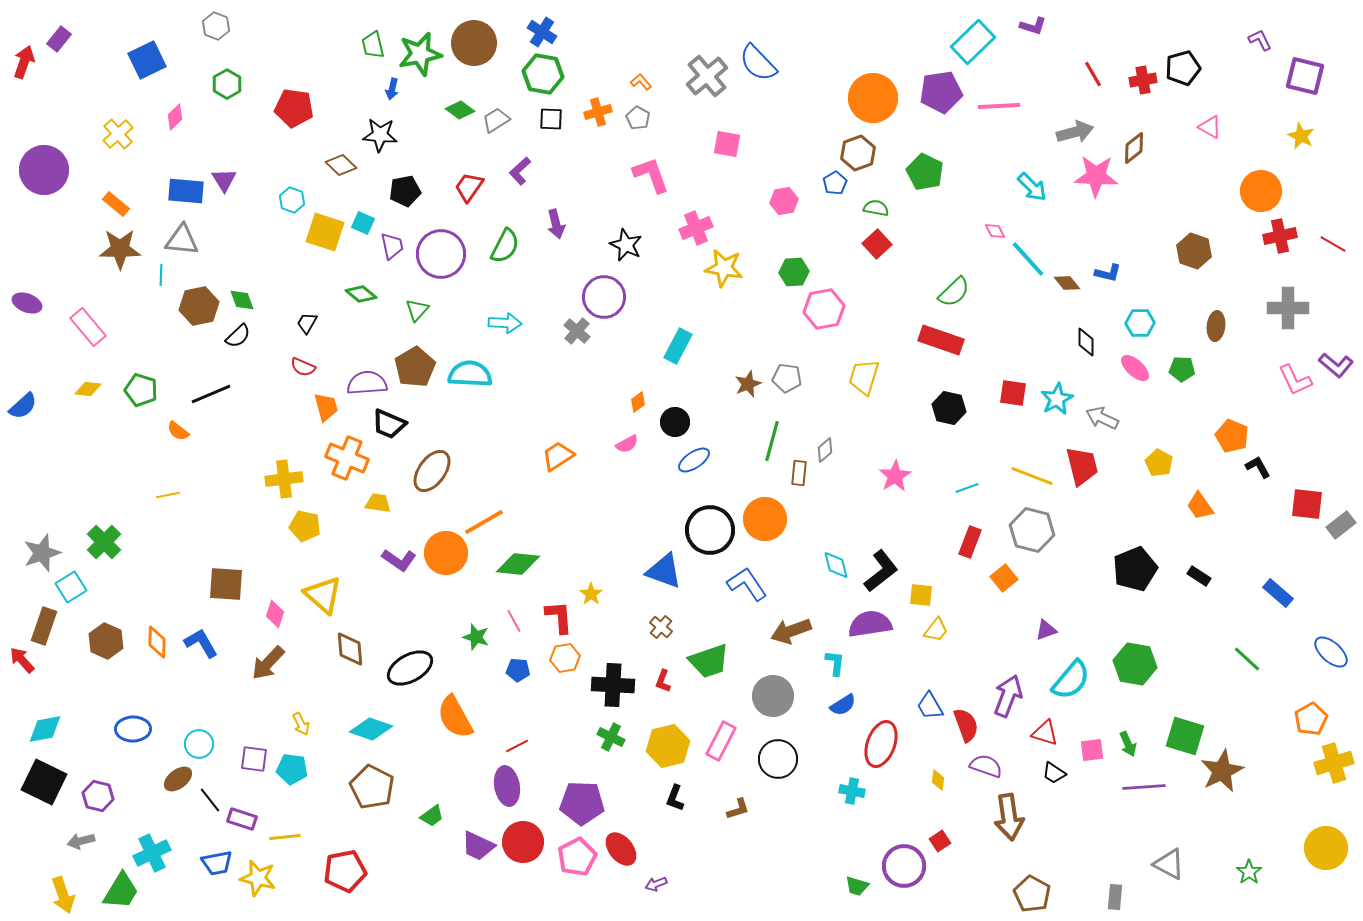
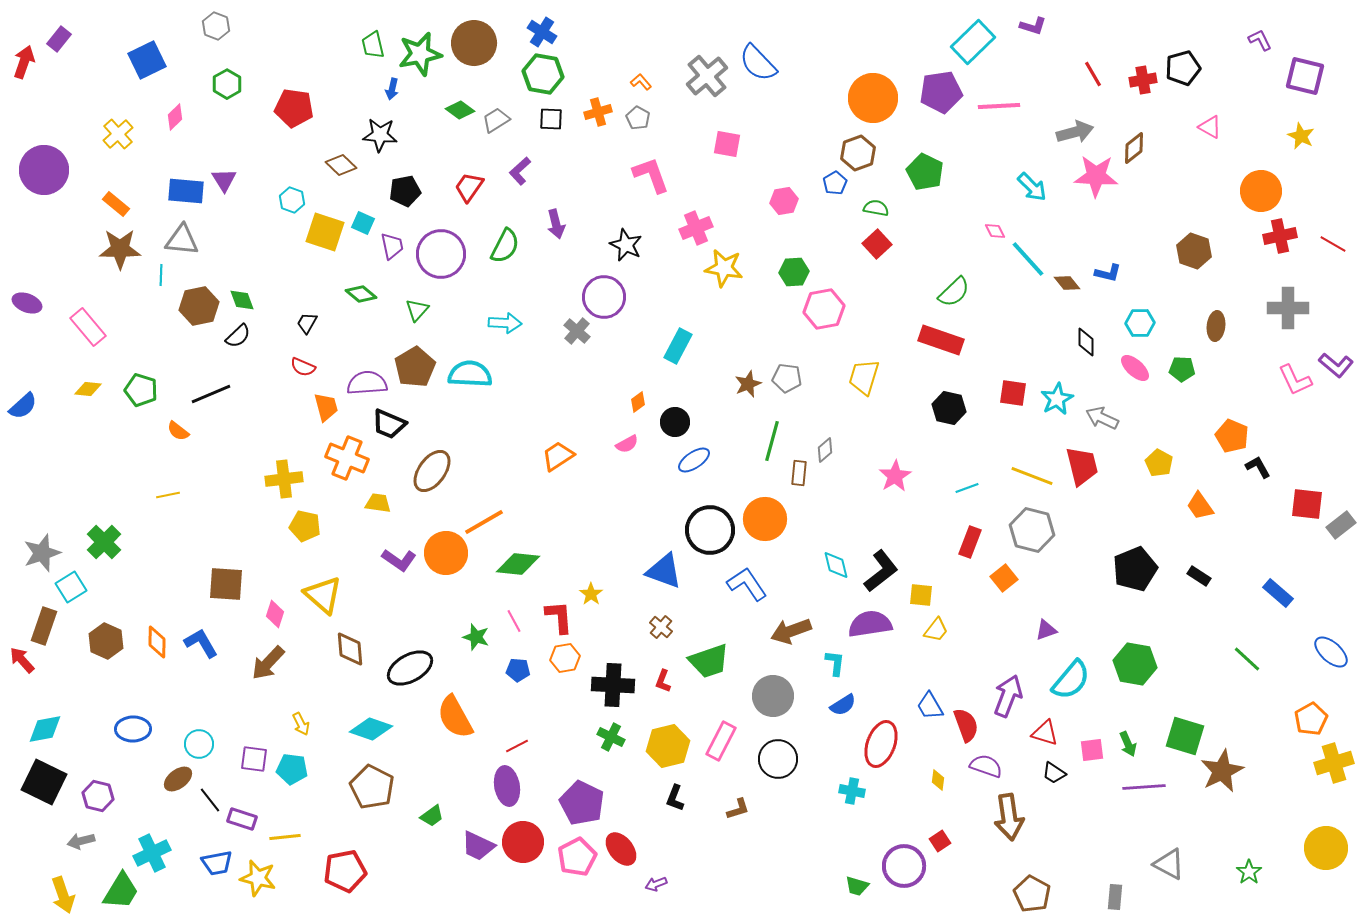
purple pentagon at (582, 803): rotated 24 degrees clockwise
